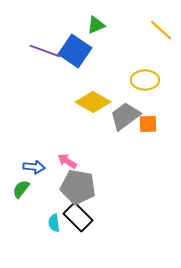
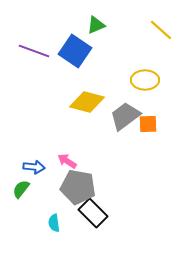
purple line: moved 11 px left
yellow diamond: moved 6 px left; rotated 16 degrees counterclockwise
black rectangle: moved 15 px right, 4 px up
